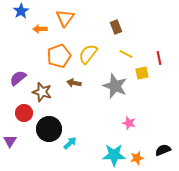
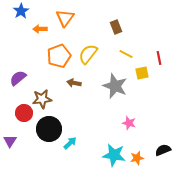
brown star: moved 7 px down; rotated 24 degrees counterclockwise
cyan star: rotated 10 degrees clockwise
